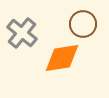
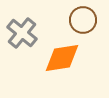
brown circle: moved 4 px up
